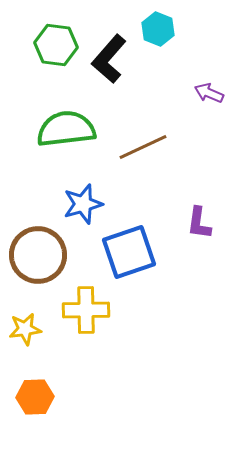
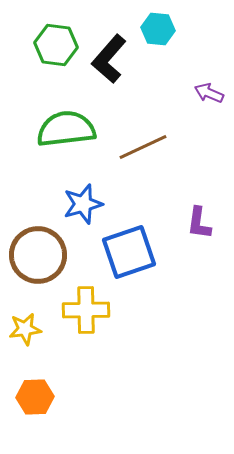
cyan hexagon: rotated 16 degrees counterclockwise
